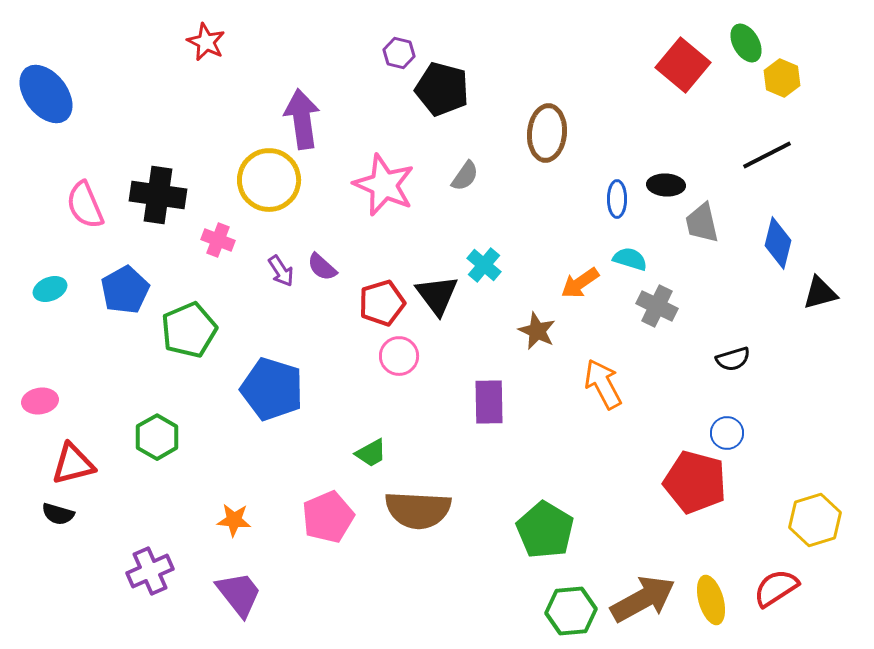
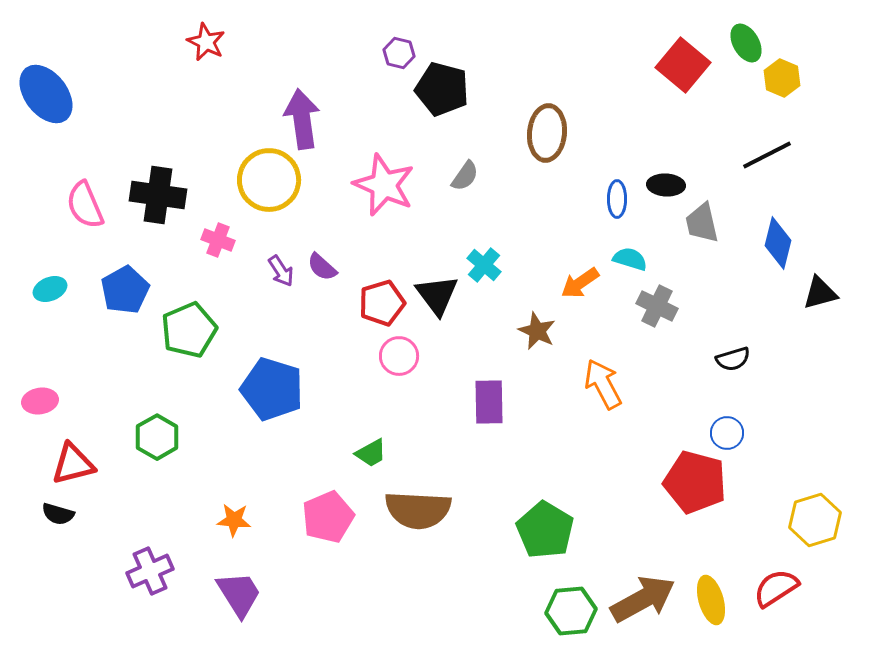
purple trapezoid at (239, 594): rotated 6 degrees clockwise
